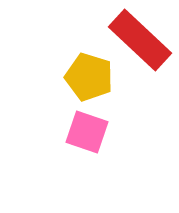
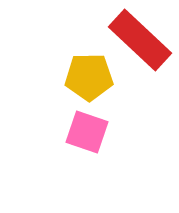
yellow pentagon: rotated 18 degrees counterclockwise
